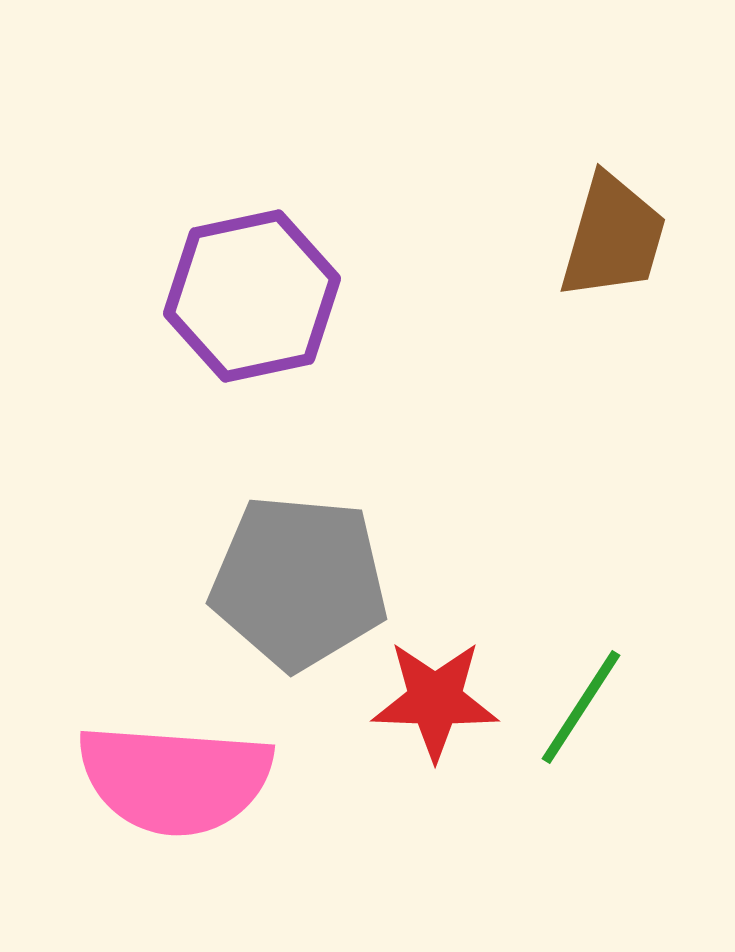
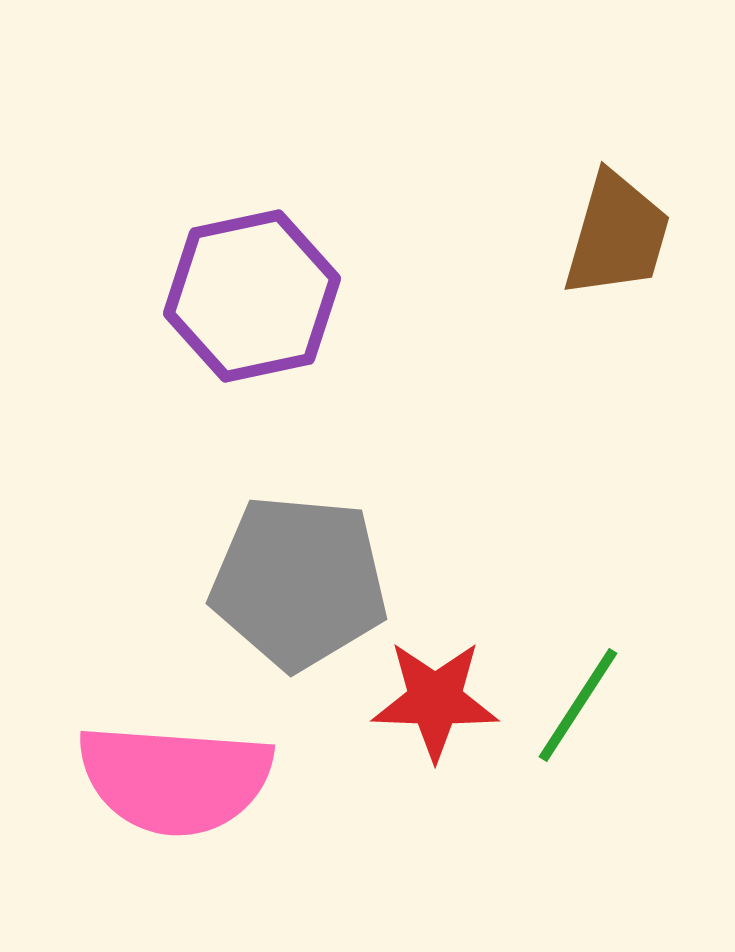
brown trapezoid: moved 4 px right, 2 px up
green line: moved 3 px left, 2 px up
